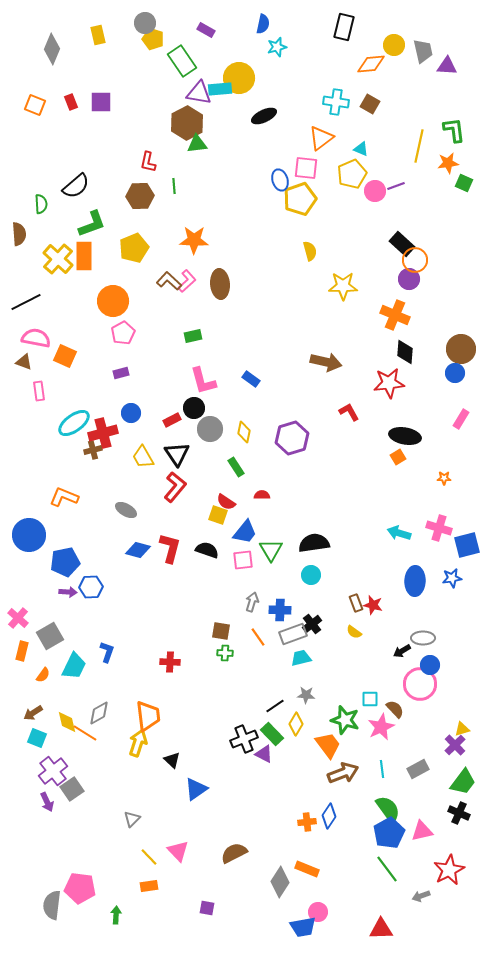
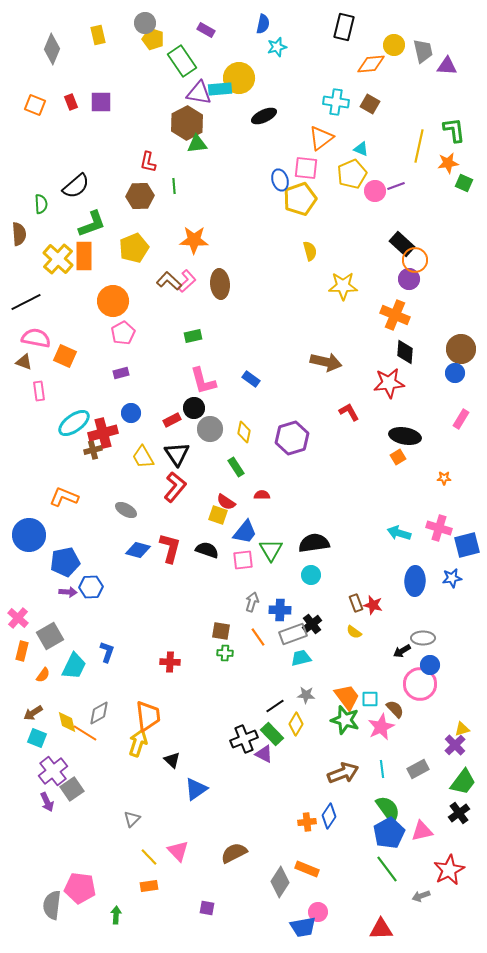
orange trapezoid at (328, 745): moved 19 px right, 48 px up
black cross at (459, 813): rotated 30 degrees clockwise
